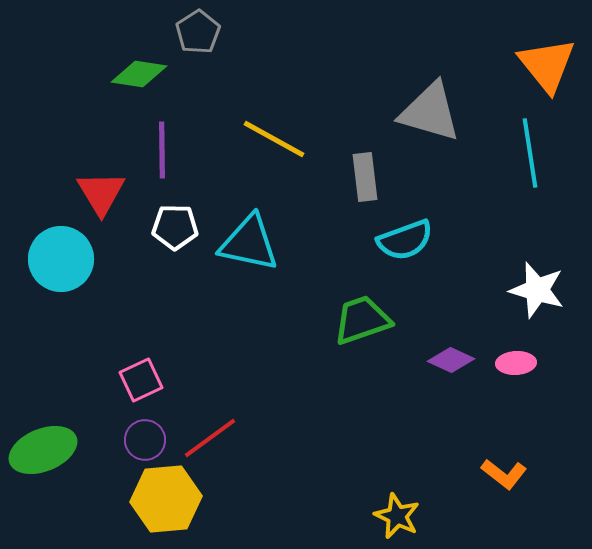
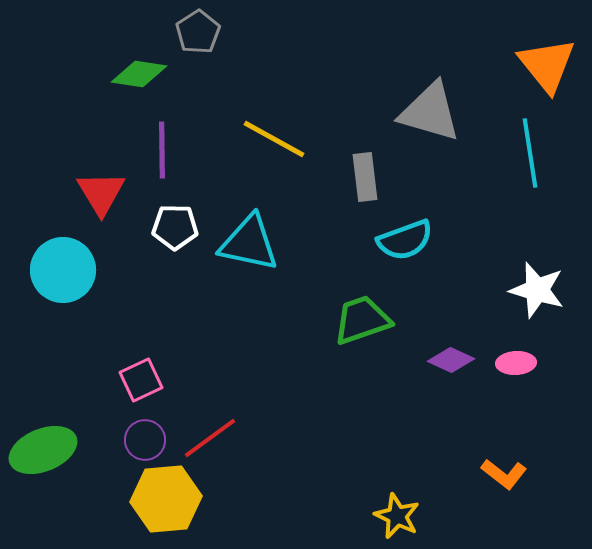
cyan circle: moved 2 px right, 11 px down
